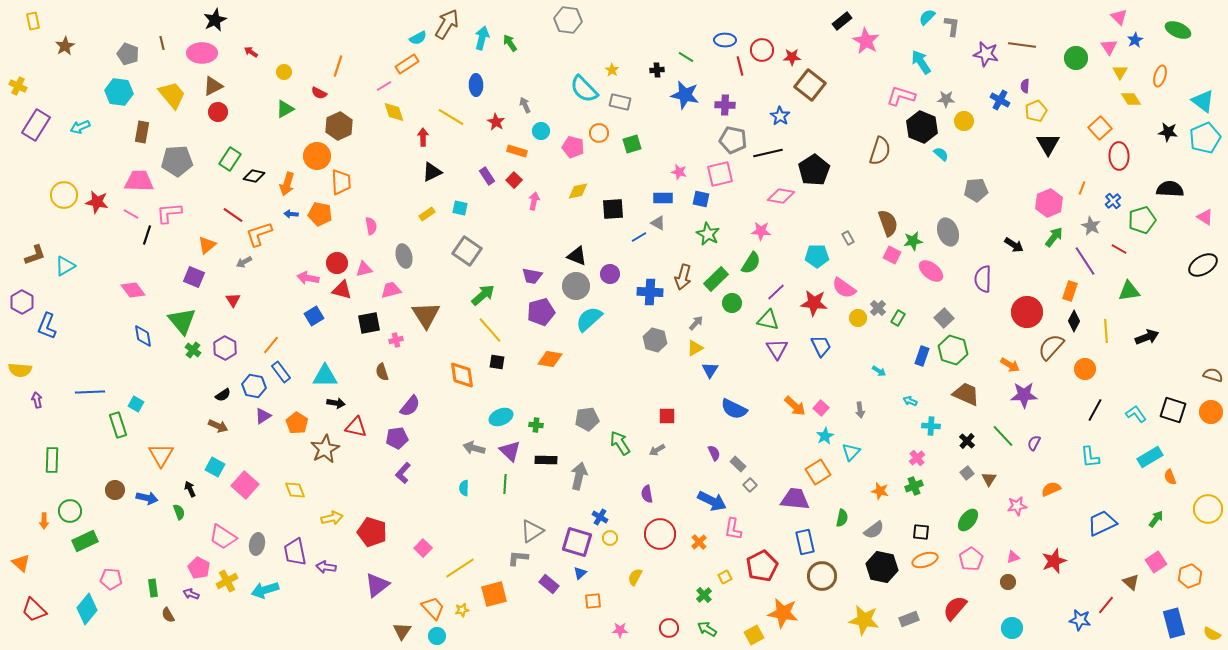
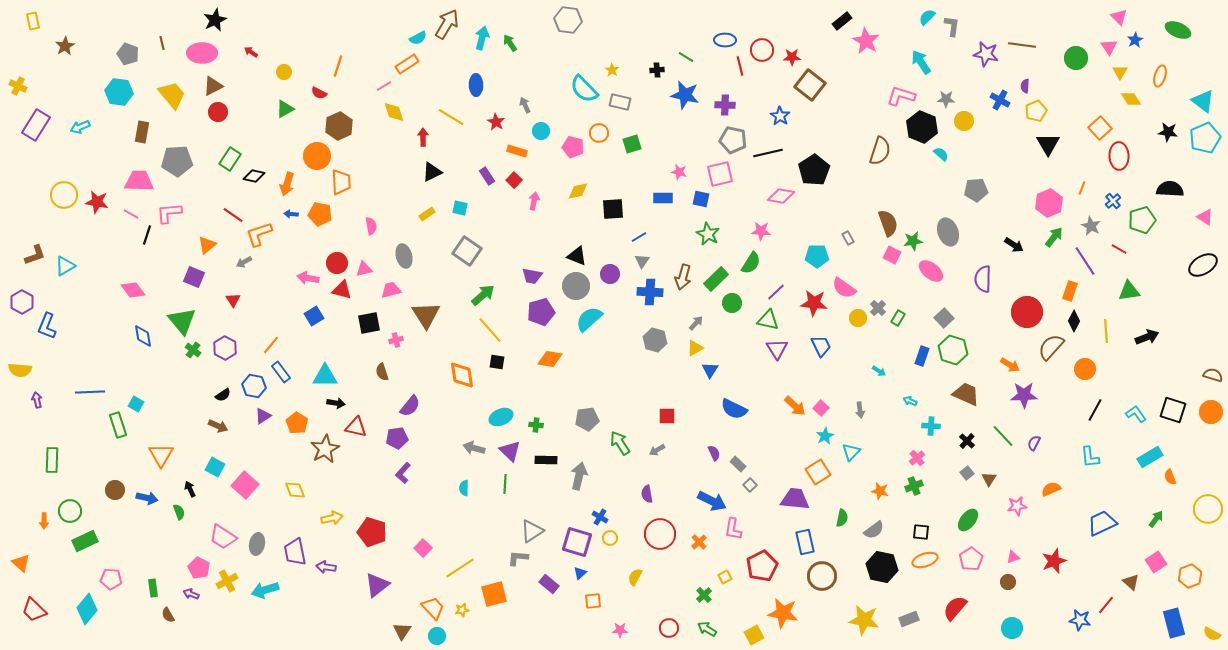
gray triangle at (658, 223): moved 16 px left, 38 px down; rotated 35 degrees clockwise
